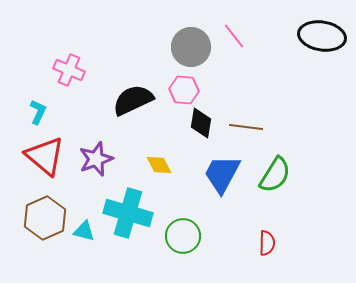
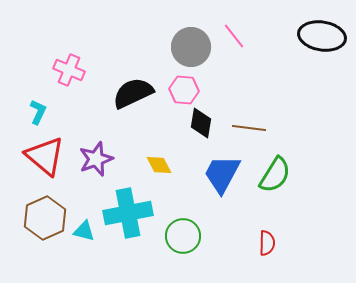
black semicircle: moved 7 px up
brown line: moved 3 px right, 1 px down
cyan cross: rotated 27 degrees counterclockwise
